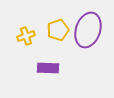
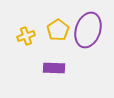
yellow pentagon: rotated 15 degrees counterclockwise
purple rectangle: moved 6 px right
